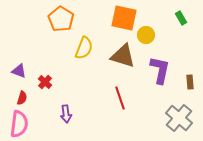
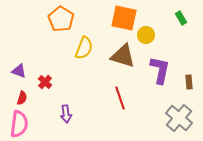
brown rectangle: moved 1 px left
